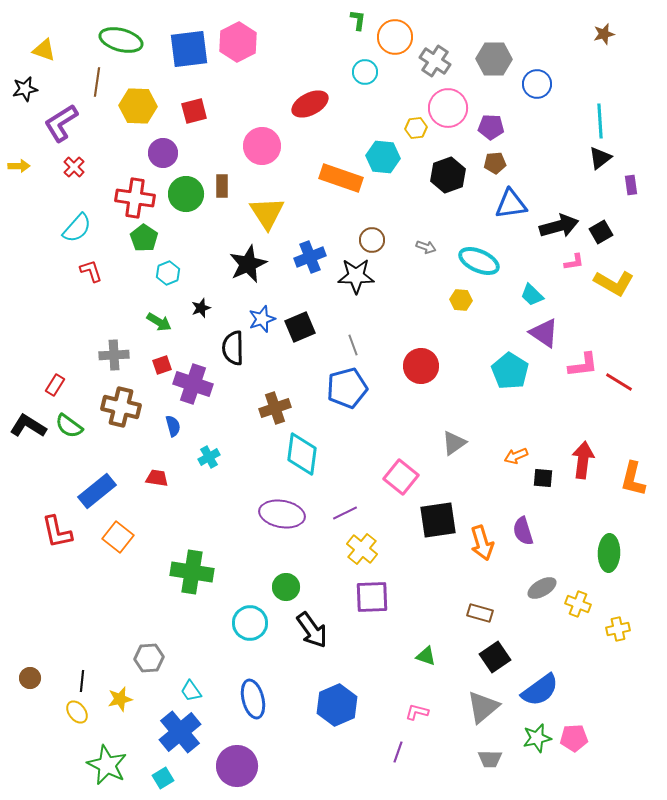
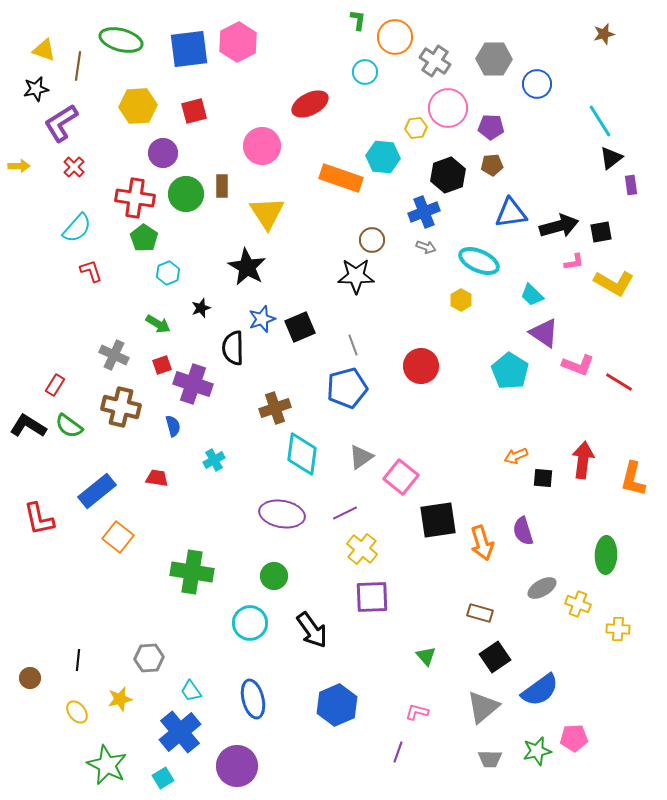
brown line at (97, 82): moved 19 px left, 16 px up
black star at (25, 89): moved 11 px right
yellow hexagon at (138, 106): rotated 6 degrees counterclockwise
cyan line at (600, 121): rotated 28 degrees counterclockwise
black triangle at (600, 158): moved 11 px right
brown pentagon at (495, 163): moved 3 px left, 2 px down
blue triangle at (511, 204): moved 9 px down
black square at (601, 232): rotated 20 degrees clockwise
blue cross at (310, 257): moved 114 px right, 45 px up
black star at (248, 264): moved 1 px left, 3 px down; rotated 18 degrees counterclockwise
yellow hexagon at (461, 300): rotated 25 degrees clockwise
green arrow at (159, 322): moved 1 px left, 2 px down
gray cross at (114, 355): rotated 28 degrees clockwise
pink L-shape at (583, 365): moved 5 px left; rotated 28 degrees clockwise
gray triangle at (454, 443): moved 93 px left, 14 px down
cyan cross at (209, 457): moved 5 px right, 3 px down
red L-shape at (57, 532): moved 18 px left, 13 px up
green ellipse at (609, 553): moved 3 px left, 2 px down
green circle at (286, 587): moved 12 px left, 11 px up
yellow cross at (618, 629): rotated 15 degrees clockwise
green triangle at (426, 656): rotated 30 degrees clockwise
black line at (82, 681): moved 4 px left, 21 px up
green star at (537, 738): moved 13 px down
